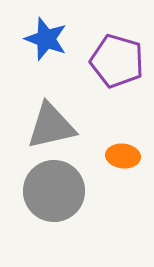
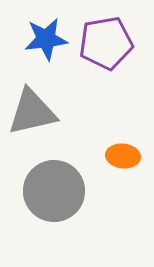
blue star: rotated 27 degrees counterclockwise
purple pentagon: moved 11 px left, 18 px up; rotated 26 degrees counterclockwise
gray triangle: moved 19 px left, 14 px up
